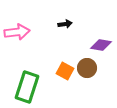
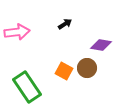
black arrow: rotated 24 degrees counterclockwise
orange square: moved 1 px left
green rectangle: rotated 52 degrees counterclockwise
